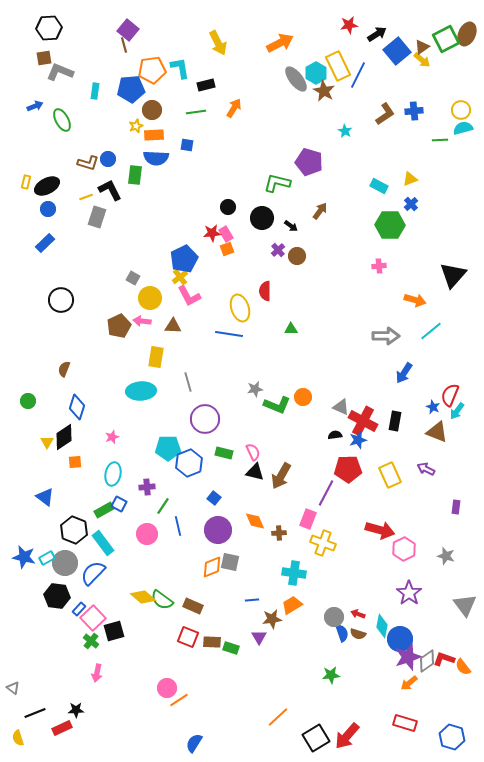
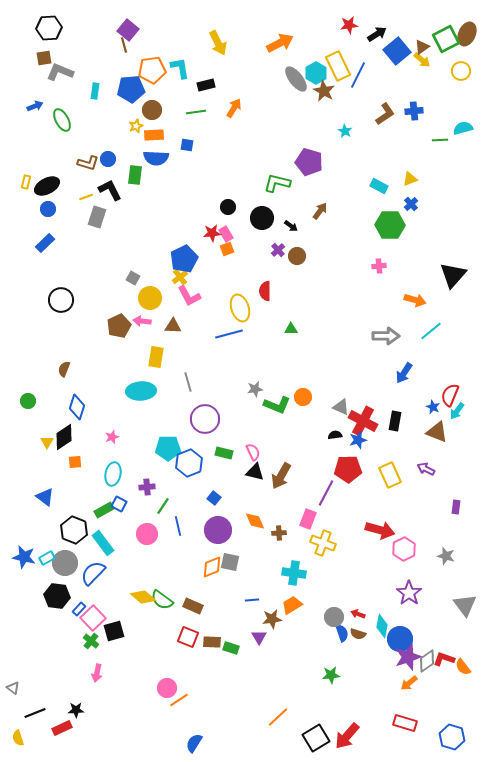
yellow circle at (461, 110): moved 39 px up
blue line at (229, 334): rotated 24 degrees counterclockwise
